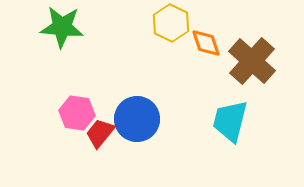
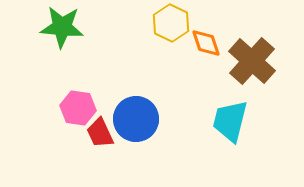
pink hexagon: moved 1 px right, 5 px up
blue circle: moved 1 px left
red trapezoid: rotated 64 degrees counterclockwise
